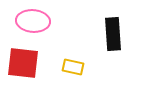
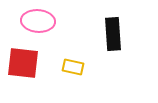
pink ellipse: moved 5 px right
